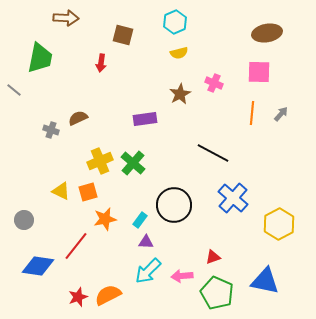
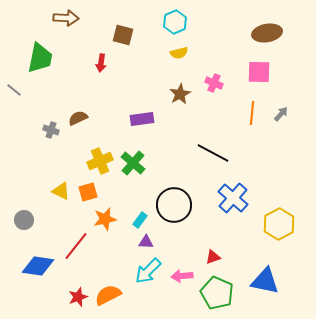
purple rectangle: moved 3 px left
